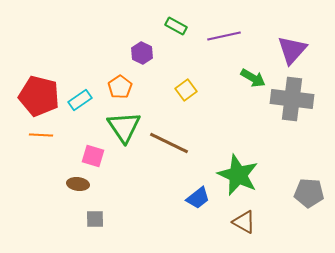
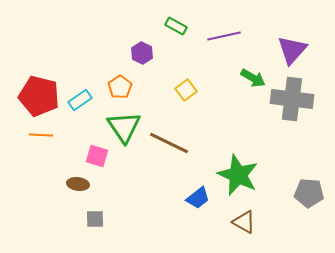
pink square: moved 4 px right
